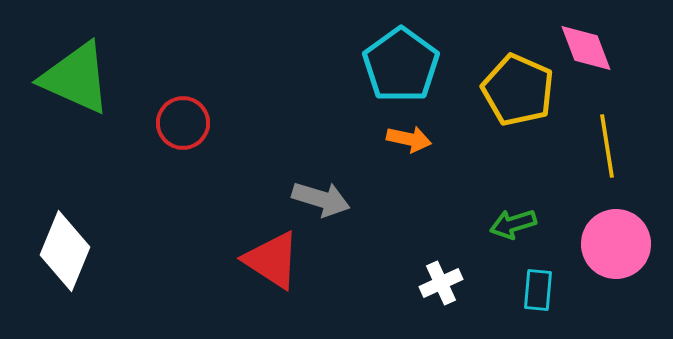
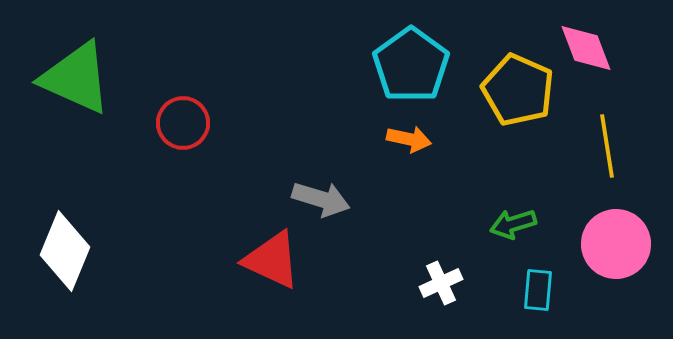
cyan pentagon: moved 10 px right
red triangle: rotated 8 degrees counterclockwise
